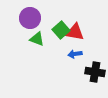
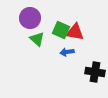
green square: rotated 24 degrees counterclockwise
green triangle: rotated 21 degrees clockwise
blue arrow: moved 8 px left, 2 px up
